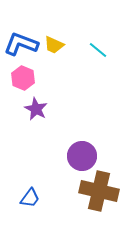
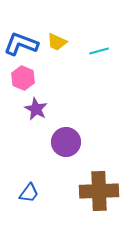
yellow trapezoid: moved 3 px right, 3 px up
cyan line: moved 1 px right, 1 px down; rotated 54 degrees counterclockwise
purple circle: moved 16 px left, 14 px up
brown cross: rotated 15 degrees counterclockwise
blue trapezoid: moved 1 px left, 5 px up
